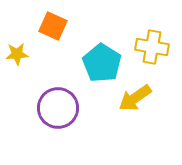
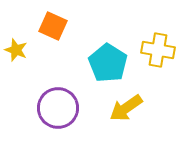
yellow cross: moved 6 px right, 3 px down
yellow star: moved 1 px left, 4 px up; rotated 25 degrees clockwise
cyan pentagon: moved 6 px right
yellow arrow: moved 9 px left, 10 px down
